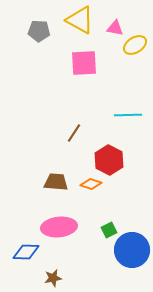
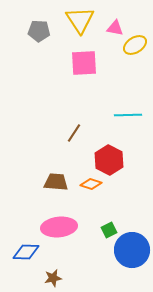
yellow triangle: rotated 28 degrees clockwise
